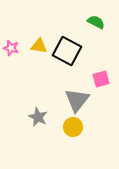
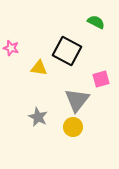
yellow triangle: moved 22 px down
